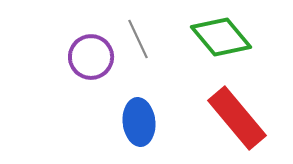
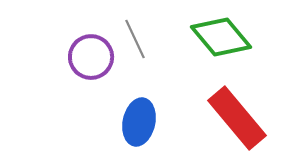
gray line: moved 3 px left
blue ellipse: rotated 18 degrees clockwise
